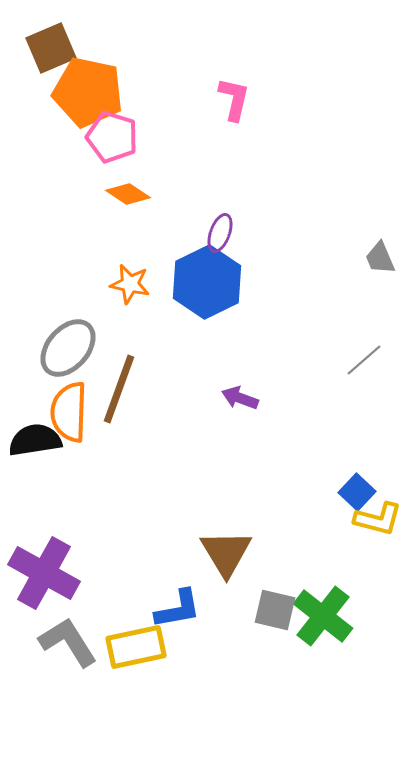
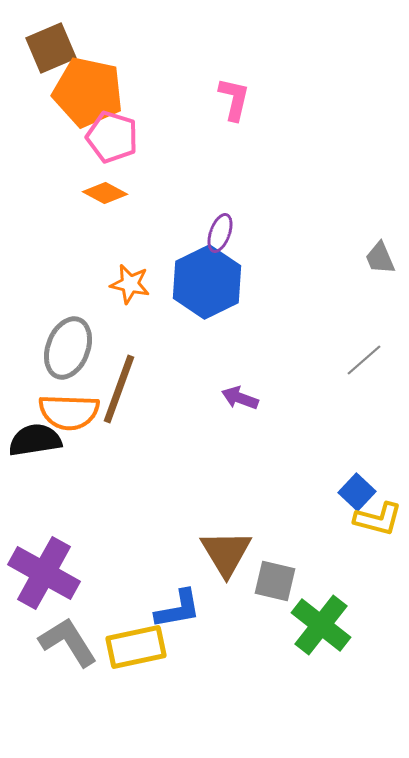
orange diamond: moved 23 px left, 1 px up; rotated 6 degrees counterclockwise
gray ellipse: rotated 20 degrees counterclockwise
orange semicircle: rotated 90 degrees counterclockwise
gray square: moved 29 px up
green cross: moved 2 px left, 9 px down
